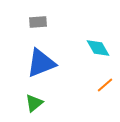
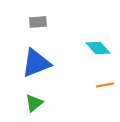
cyan diamond: rotated 10 degrees counterclockwise
blue triangle: moved 5 px left
orange line: rotated 30 degrees clockwise
